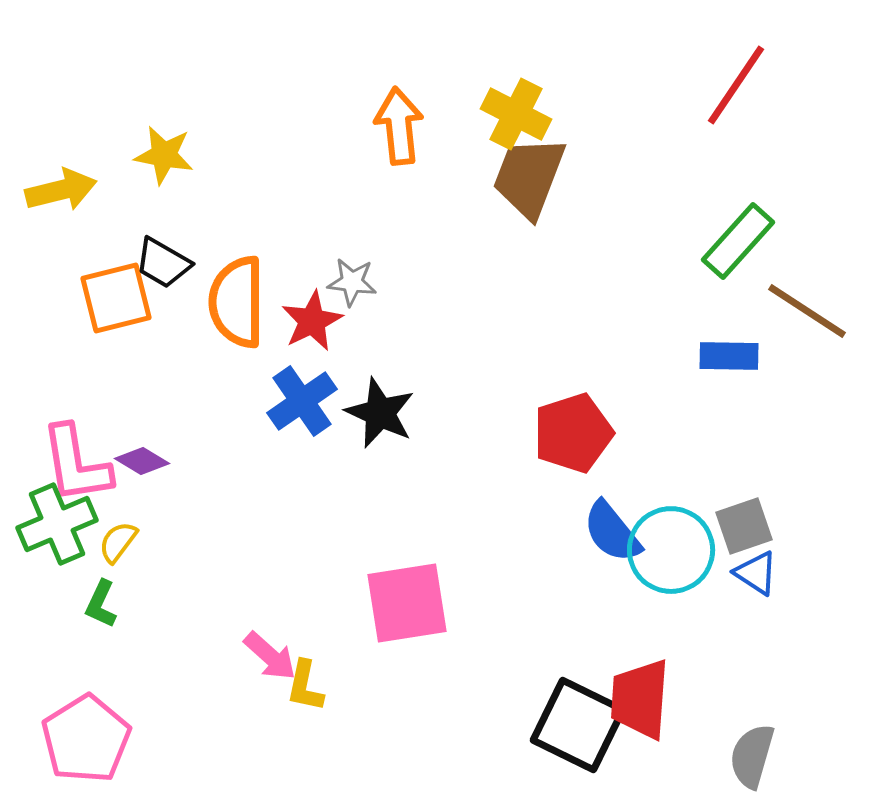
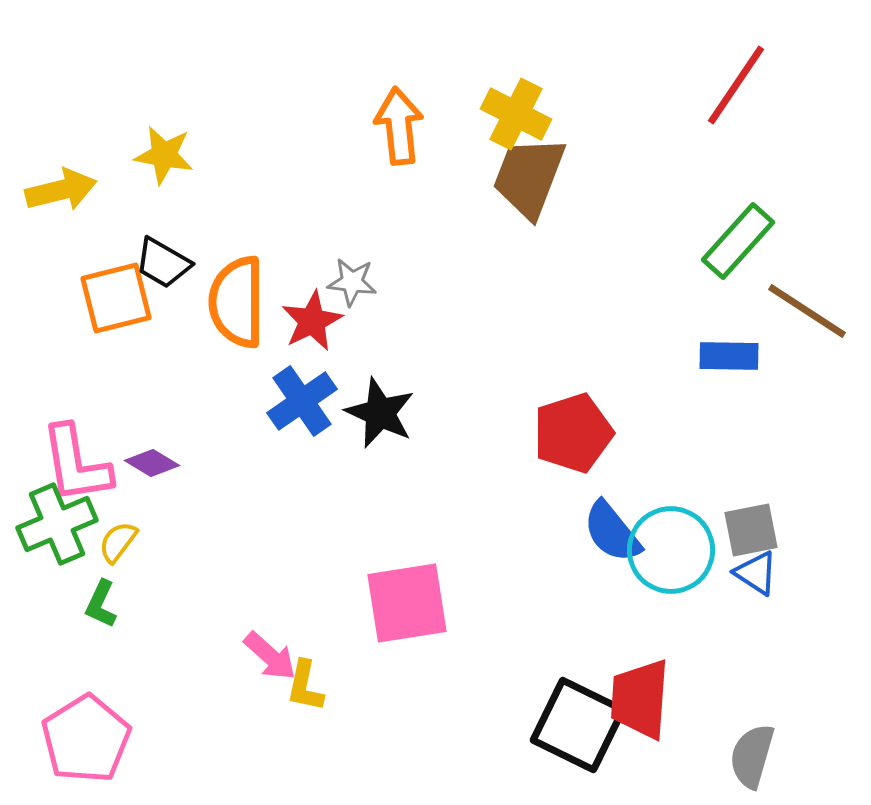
purple diamond: moved 10 px right, 2 px down
gray square: moved 7 px right, 4 px down; rotated 8 degrees clockwise
